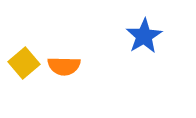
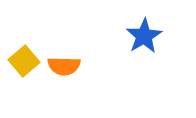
yellow square: moved 2 px up
